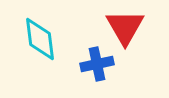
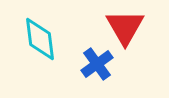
blue cross: rotated 24 degrees counterclockwise
